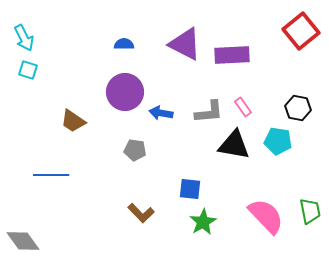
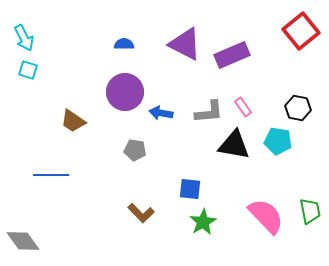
purple rectangle: rotated 20 degrees counterclockwise
